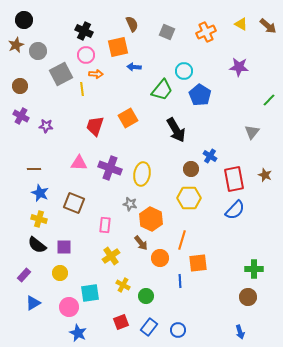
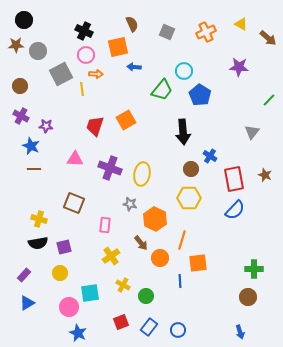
brown arrow at (268, 26): moved 12 px down
brown star at (16, 45): rotated 21 degrees clockwise
orange square at (128, 118): moved 2 px left, 2 px down
black arrow at (176, 130): moved 7 px right, 2 px down; rotated 25 degrees clockwise
pink triangle at (79, 163): moved 4 px left, 4 px up
blue star at (40, 193): moved 9 px left, 47 px up
orange hexagon at (151, 219): moved 4 px right
black semicircle at (37, 245): moved 1 px right, 2 px up; rotated 48 degrees counterclockwise
purple square at (64, 247): rotated 14 degrees counterclockwise
blue triangle at (33, 303): moved 6 px left
